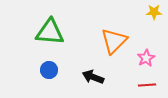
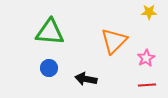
yellow star: moved 5 px left
blue circle: moved 2 px up
black arrow: moved 7 px left, 2 px down; rotated 10 degrees counterclockwise
